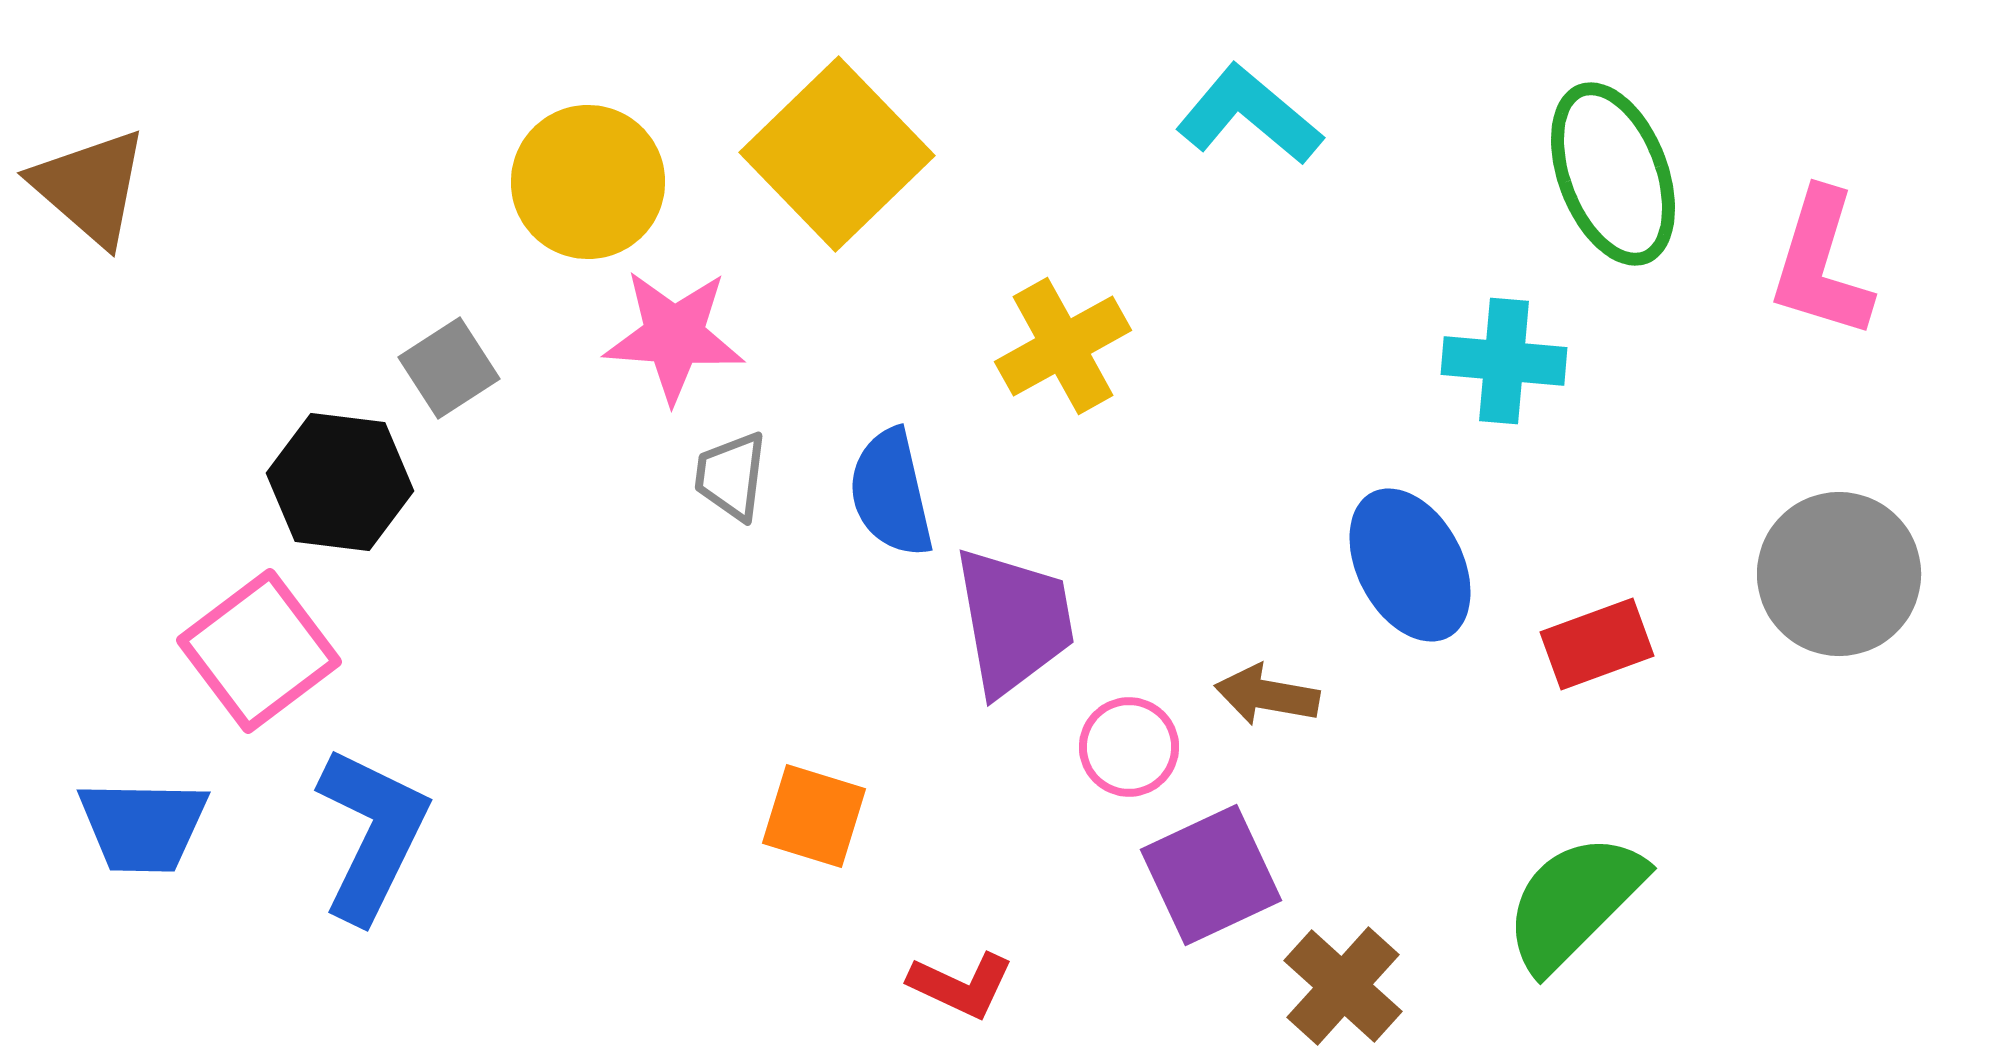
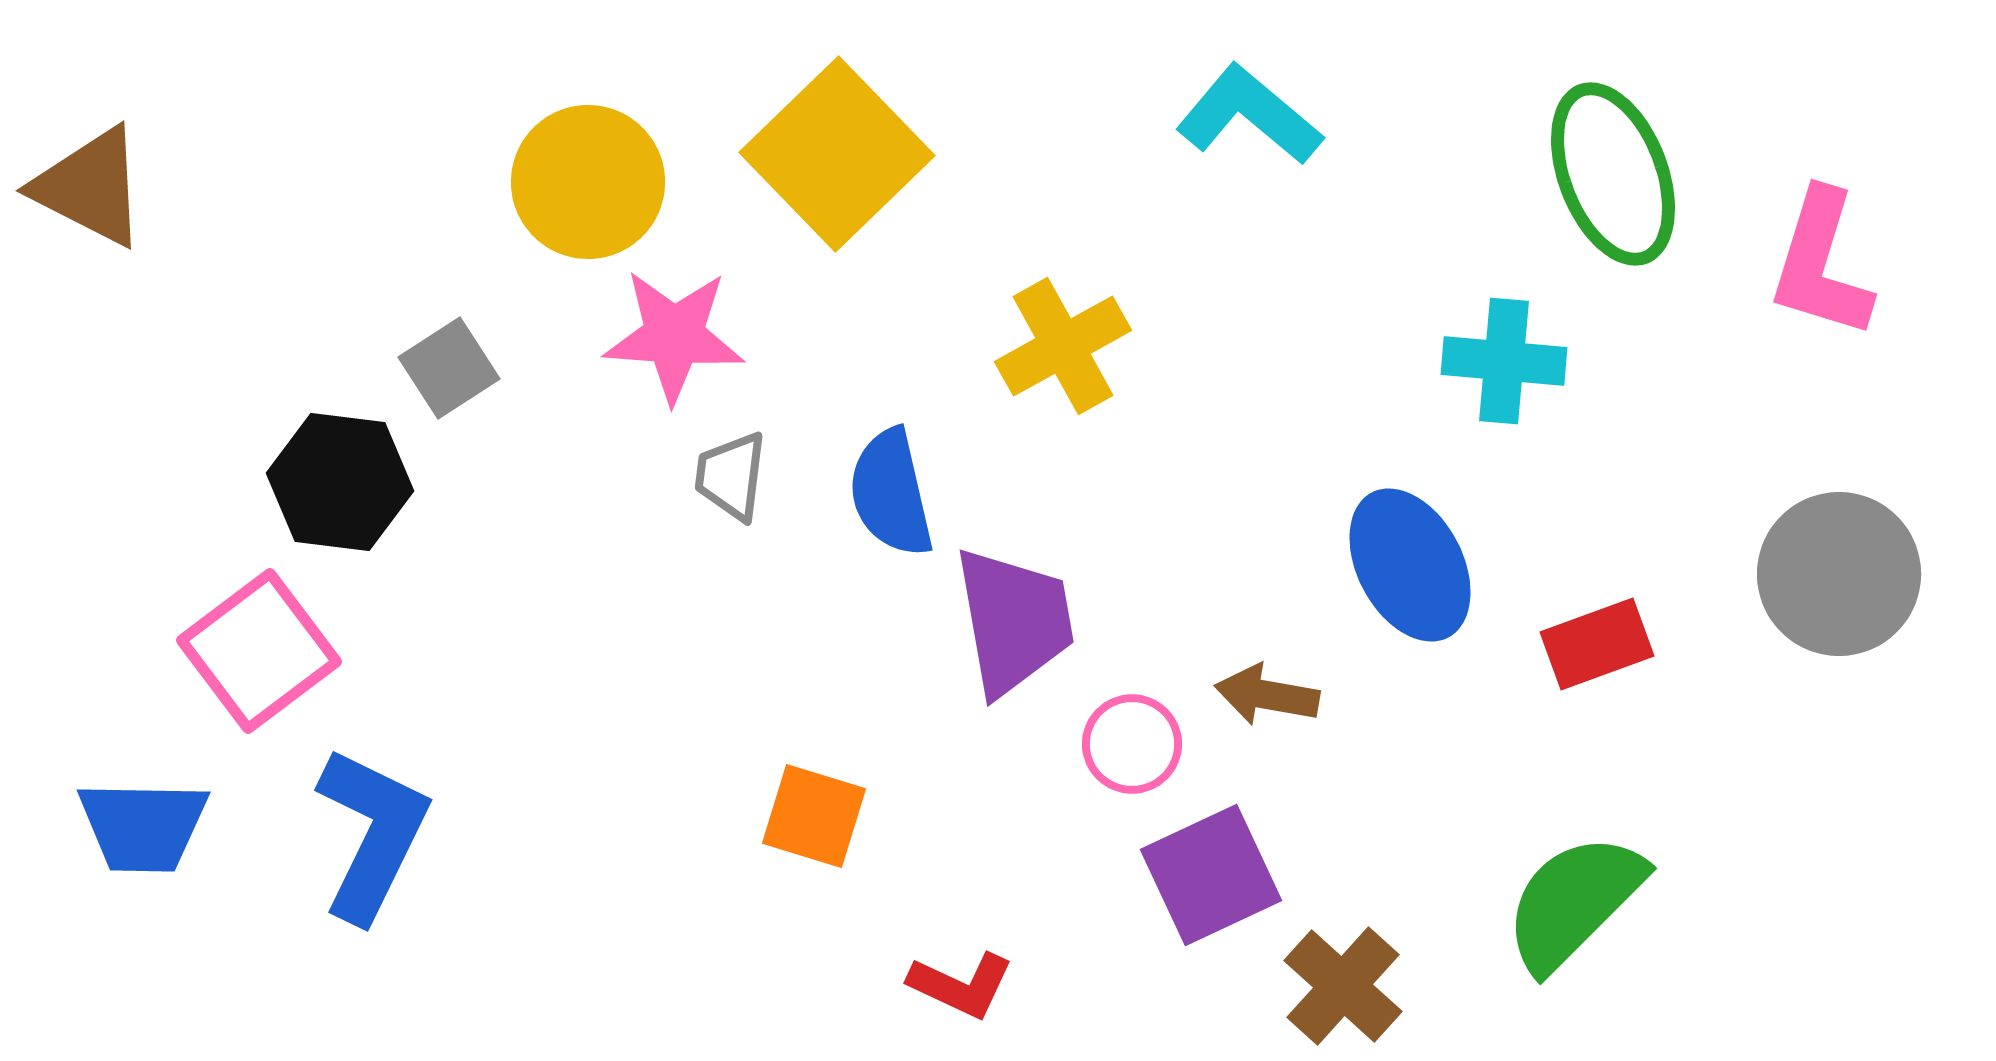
brown triangle: rotated 14 degrees counterclockwise
pink circle: moved 3 px right, 3 px up
